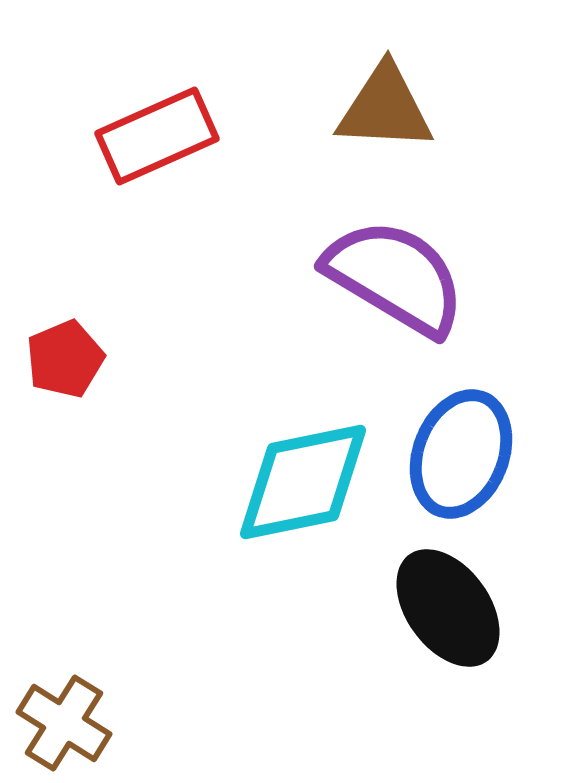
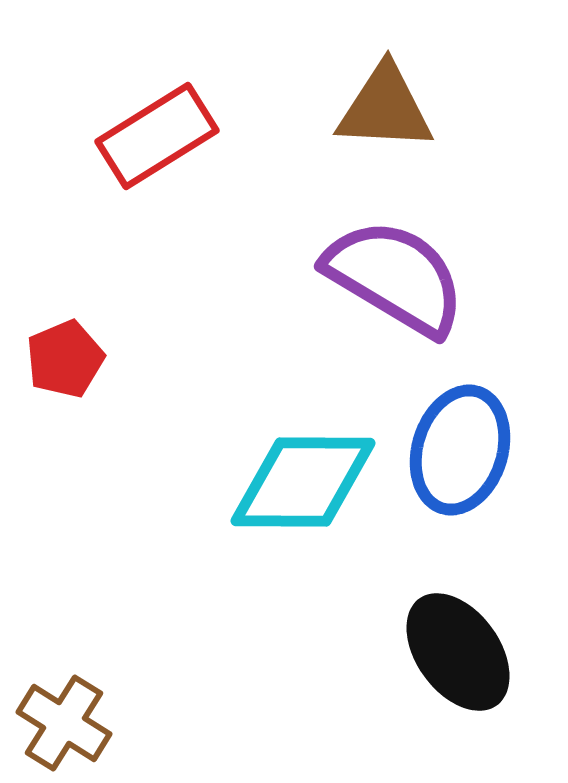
red rectangle: rotated 8 degrees counterclockwise
blue ellipse: moved 1 px left, 4 px up; rotated 4 degrees counterclockwise
cyan diamond: rotated 12 degrees clockwise
black ellipse: moved 10 px right, 44 px down
